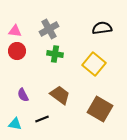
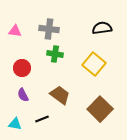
gray cross: rotated 36 degrees clockwise
red circle: moved 5 px right, 17 px down
brown square: rotated 15 degrees clockwise
